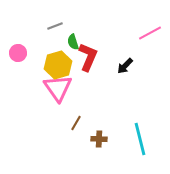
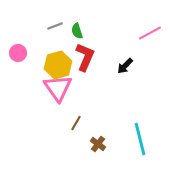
green semicircle: moved 4 px right, 11 px up
red L-shape: moved 3 px left
brown cross: moved 1 px left, 5 px down; rotated 35 degrees clockwise
